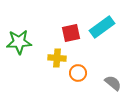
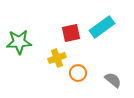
yellow cross: rotated 24 degrees counterclockwise
gray semicircle: moved 3 px up
